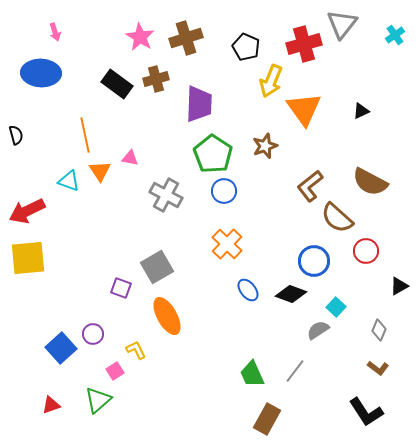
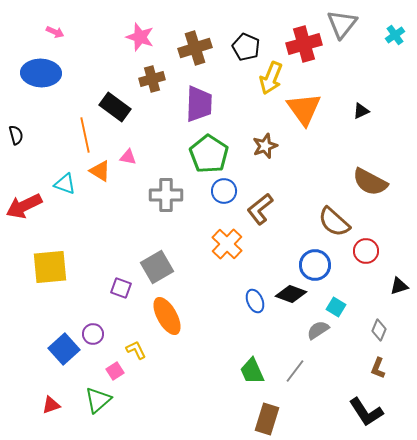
pink arrow at (55, 32): rotated 48 degrees counterclockwise
pink star at (140, 37): rotated 12 degrees counterclockwise
brown cross at (186, 38): moved 9 px right, 10 px down
brown cross at (156, 79): moved 4 px left
yellow arrow at (271, 81): moved 3 px up
black rectangle at (117, 84): moved 2 px left, 23 px down
green pentagon at (213, 154): moved 4 px left
pink triangle at (130, 158): moved 2 px left, 1 px up
orange triangle at (100, 171): rotated 25 degrees counterclockwise
cyan triangle at (69, 181): moved 4 px left, 3 px down
brown L-shape at (310, 186): moved 50 px left, 23 px down
gray cross at (166, 195): rotated 28 degrees counterclockwise
red arrow at (27, 211): moved 3 px left, 5 px up
brown semicircle at (337, 218): moved 3 px left, 4 px down
yellow square at (28, 258): moved 22 px right, 9 px down
blue circle at (314, 261): moved 1 px right, 4 px down
black triangle at (399, 286): rotated 12 degrees clockwise
blue ellipse at (248, 290): moved 7 px right, 11 px down; rotated 15 degrees clockwise
cyan square at (336, 307): rotated 12 degrees counterclockwise
blue square at (61, 348): moved 3 px right, 1 px down
brown L-shape at (378, 368): rotated 75 degrees clockwise
green trapezoid at (252, 374): moved 3 px up
brown rectangle at (267, 419): rotated 12 degrees counterclockwise
